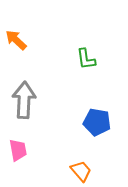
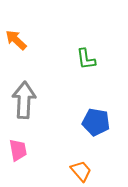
blue pentagon: moved 1 px left
